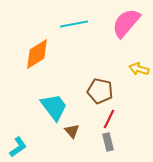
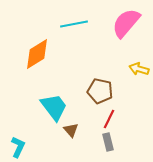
brown triangle: moved 1 px left, 1 px up
cyan L-shape: rotated 30 degrees counterclockwise
